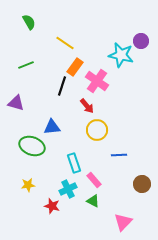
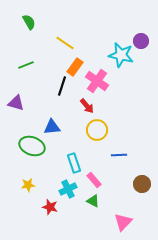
red star: moved 2 px left, 1 px down
